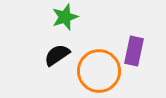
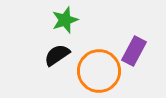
green star: moved 3 px down
purple rectangle: rotated 16 degrees clockwise
